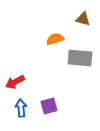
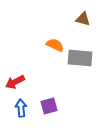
orange semicircle: moved 6 px down; rotated 42 degrees clockwise
